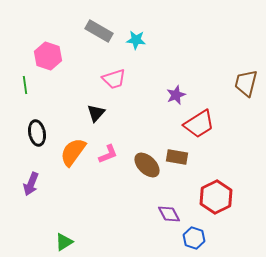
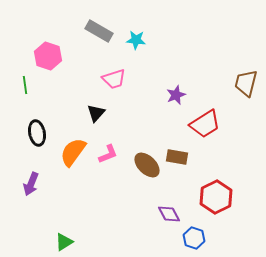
red trapezoid: moved 6 px right
